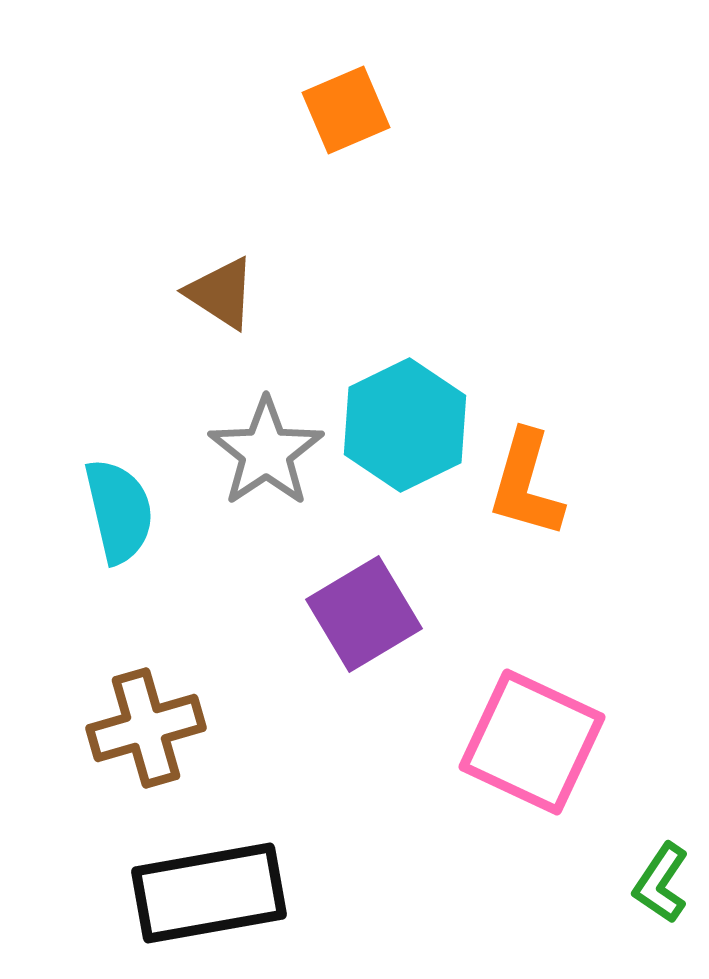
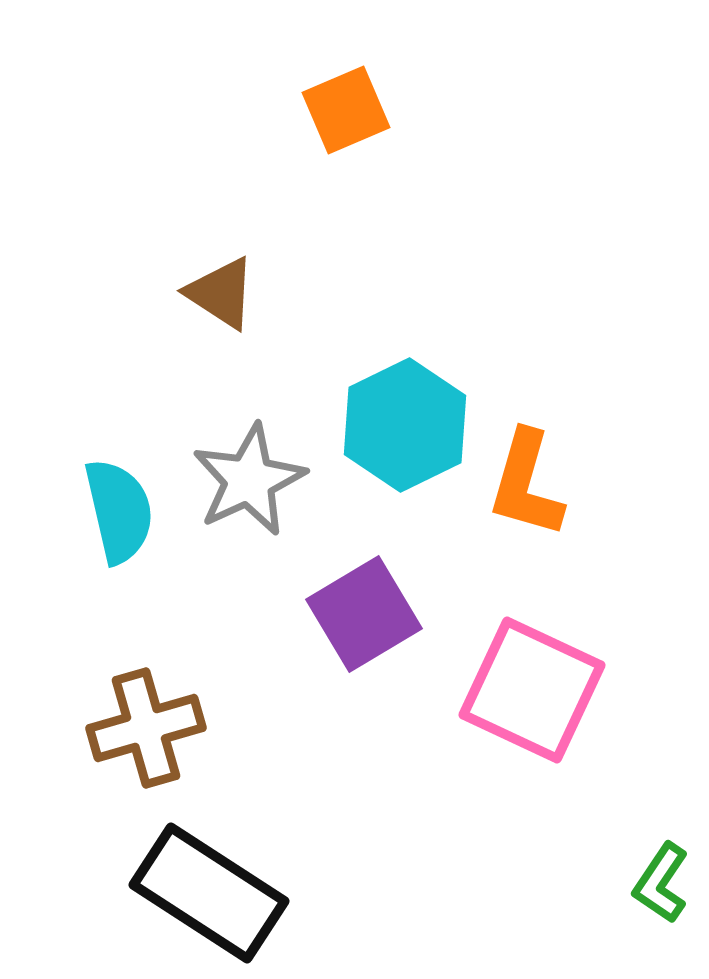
gray star: moved 17 px left, 28 px down; rotated 9 degrees clockwise
pink square: moved 52 px up
black rectangle: rotated 43 degrees clockwise
